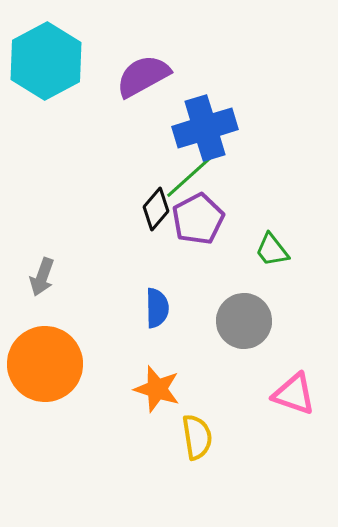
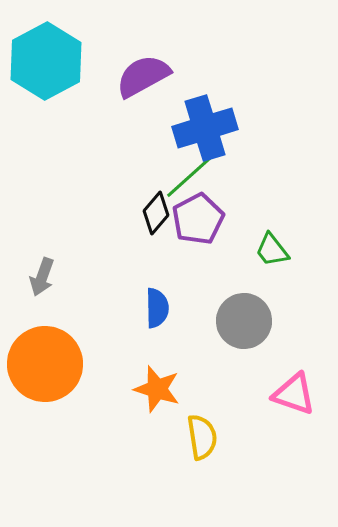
black diamond: moved 4 px down
yellow semicircle: moved 5 px right
